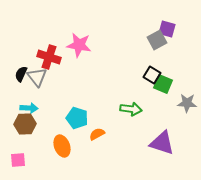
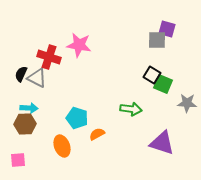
gray square: rotated 30 degrees clockwise
gray triangle: moved 1 px down; rotated 25 degrees counterclockwise
